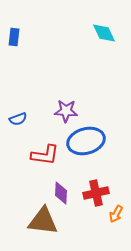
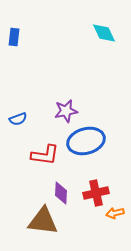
purple star: rotated 15 degrees counterclockwise
orange arrow: moved 1 px left, 1 px up; rotated 48 degrees clockwise
